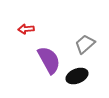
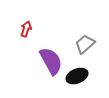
red arrow: rotated 112 degrees clockwise
purple semicircle: moved 2 px right, 1 px down
